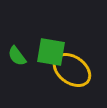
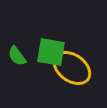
yellow ellipse: moved 2 px up
